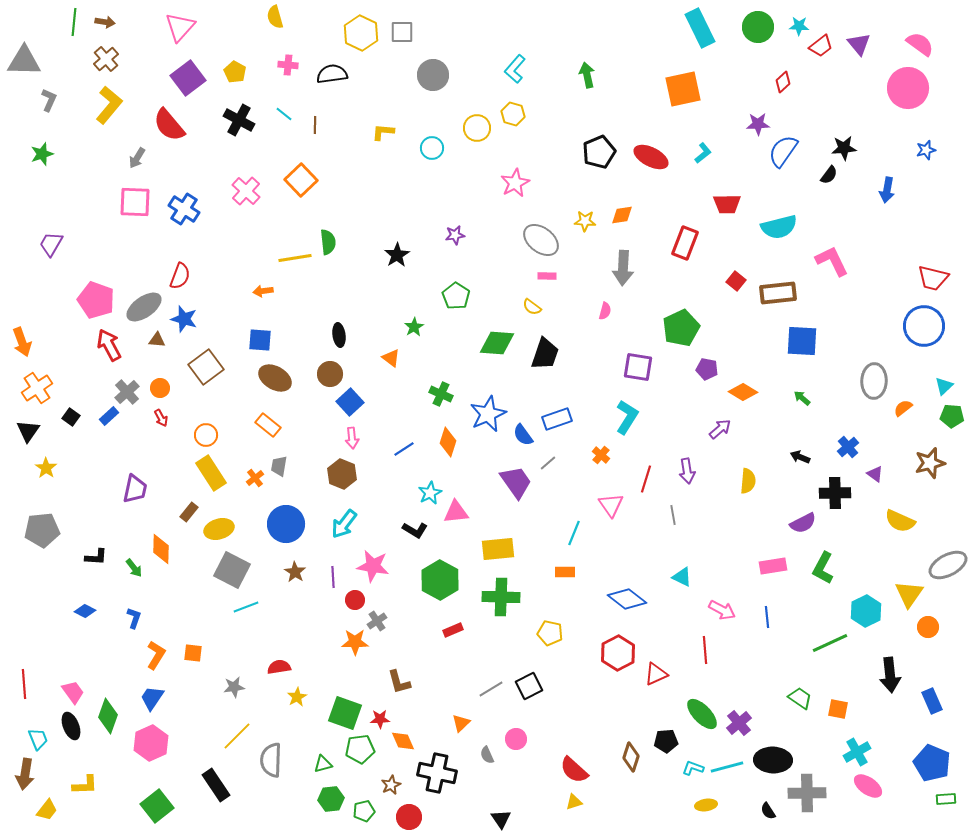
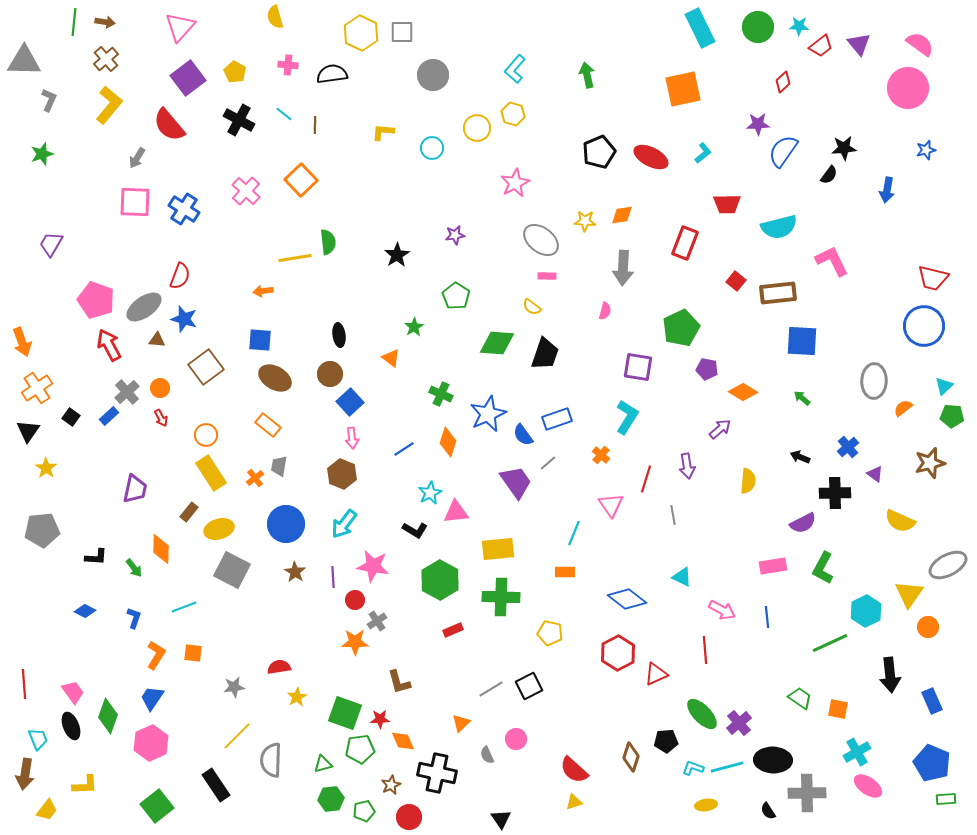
purple arrow at (687, 471): moved 5 px up
cyan line at (246, 607): moved 62 px left
